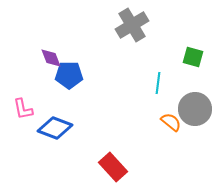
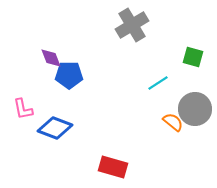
cyan line: rotated 50 degrees clockwise
orange semicircle: moved 2 px right
red rectangle: rotated 32 degrees counterclockwise
